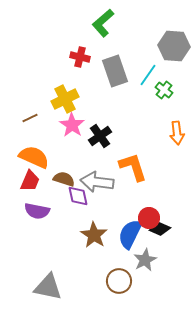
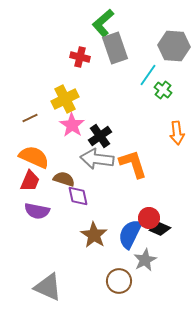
gray rectangle: moved 23 px up
green cross: moved 1 px left
orange L-shape: moved 3 px up
gray arrow: moved 23 px up
gray triangle: rotated 12 degrees clockwise
